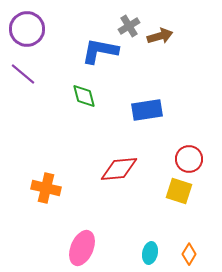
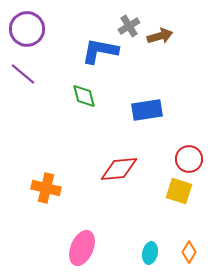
orange diamond: moved 2 px up
